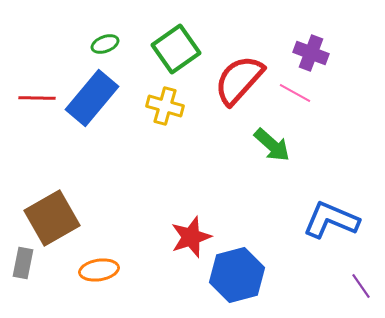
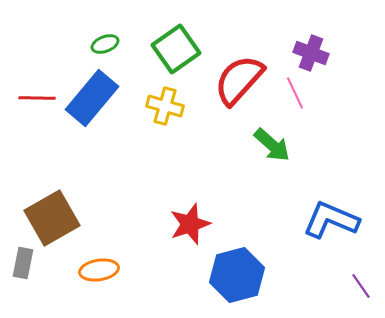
pink line: rotated 36 degrees clockwise
red star: moved 1 px left, 13 px up
